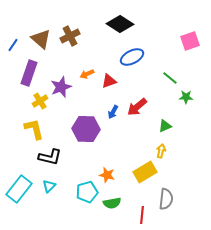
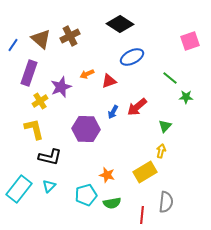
green triangle: rotated 24 degrees counterclockwise
cyan pentagon: moved 1 px left, 3 px down
gray semicircle: moved 3 px down
